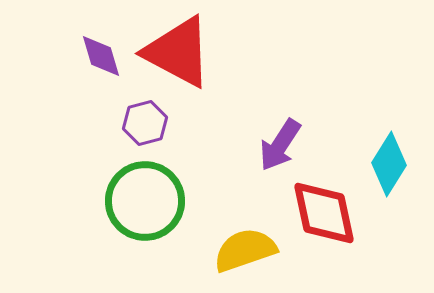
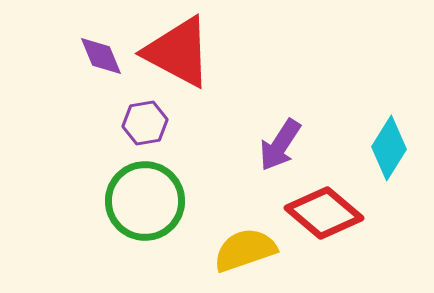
purple diamond: rotated 6 degrees counterclockwise
purple hexagon: rotated 6 degrees clockwise
cyan diamond: moved 16 px up
red diamond: rotated 38 degrees counterclockwise
